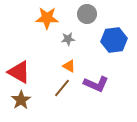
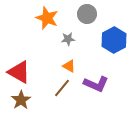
orange star: rotated 20 degrees clockwise
blue hexagon: rotated 20 degrees counterclockwise
